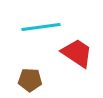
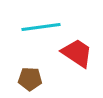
brown pentagon: moved 1 px up
